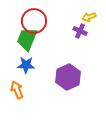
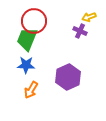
orange arrow: moved 14 px right; rotated 126 degrees counterclockwise
